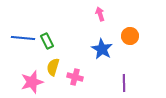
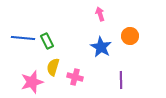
blue star: moved 1 px left, 2 px up
purple line: moved 3 px left, 3 px up
